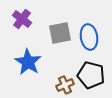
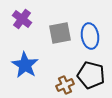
blue ellipse: moved 1 px right, 1 px up
blue star: moved 3 px left, 3 px down
